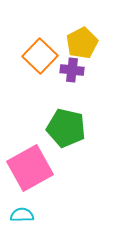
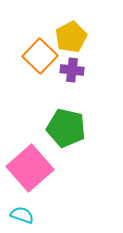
yellow pentagon: moved 11 px left, 6 px up
pink square: rotated 12 degrees counterclockwise
cyan semicircle: rotated 20 degrees clockwise
